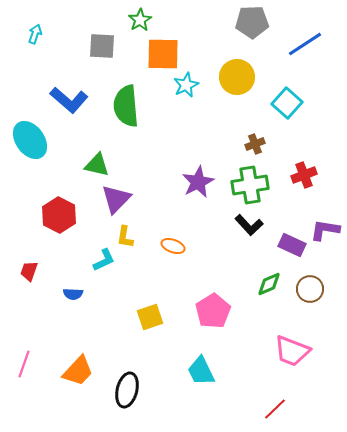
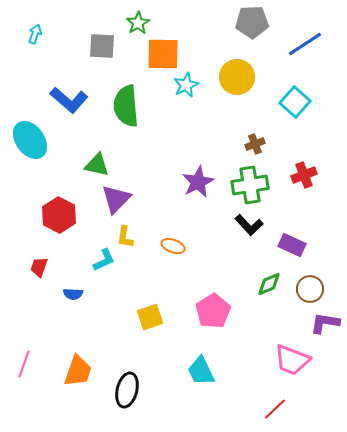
green star: moved 2 px left, 3 px down
cyan square: moved 8 px right, 1 px up
purple L-shape: moved 93 px down
red trapezoid: moved 10 px right, 4 px up
pink trapezoid: moved 9 px down
orange trapezoid: rotated 24 degrees counterclockwise
